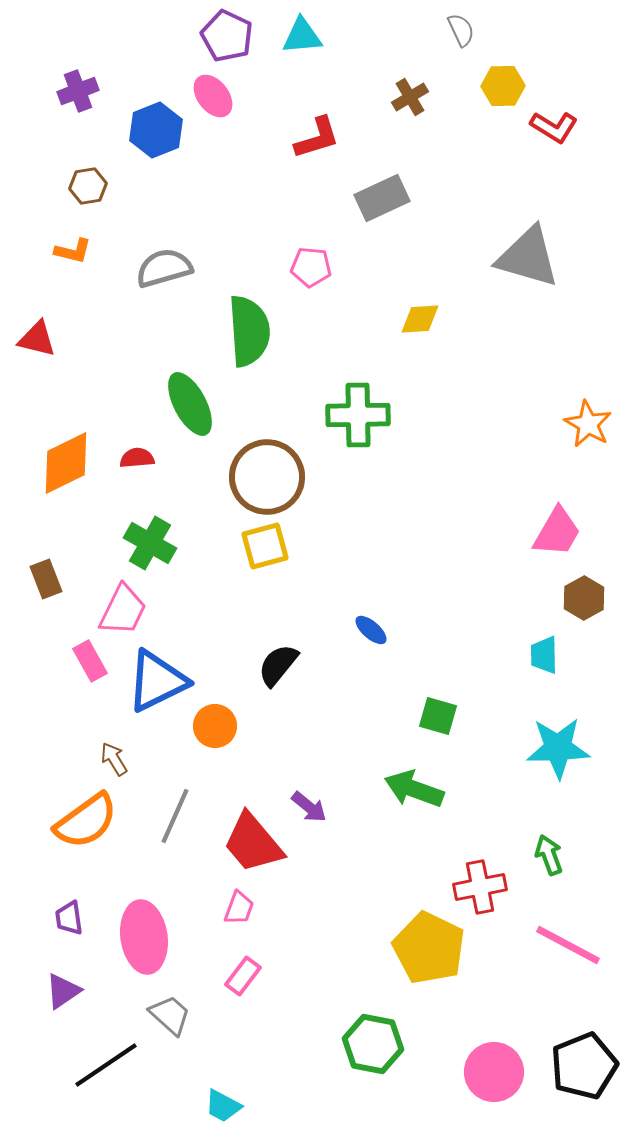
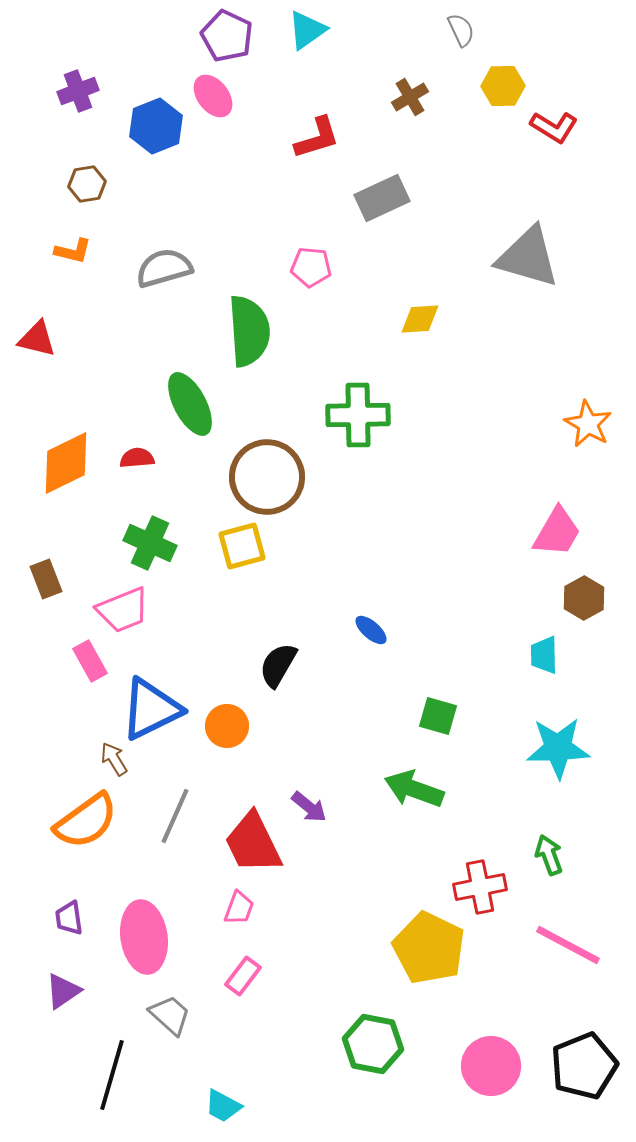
cyan triangle at (302, 36): moved 5 px right, 6 px up; rotated 30 degrees counterclockwise
blue hexagon at (156, 130): moved 4 px up
brown hexagon at (88, 186): moved 1 px left, 2 px up
green cross at (150, 543): rotated 6 degrees counterclockwise
yellow square at (265, 546): moved 23 px left
pink trapezoid at (123, 610): rotated 42 degrees clockwise
black semicircle at (278, 665): rotated 9 degrees counterclockwise
blue triangle at (157, 681): moved 6 px left, 28 px down
orange circle at (215, 726): moved 12 px right
red trapezoid at (253, 843): rotated 14 degrees clockwise
black line at (106, 1065): moved 6 px right, 10 px down; rotated 40 degrees counterclockwise
pink circle at (494, 1072): moved 3 px left, 6 px up
